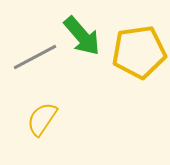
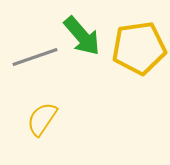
yellow pentagon: moved 4 px up
gray line: rotated 9 degrees clockwise
